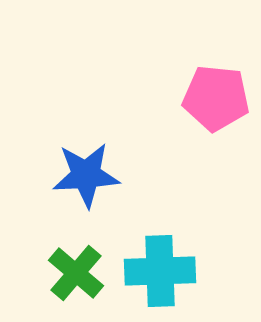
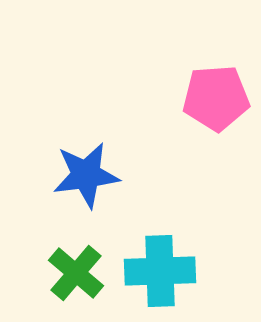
pink pentagon: rotated 10 degrees counterclockwise
blue star: rotated 4 degrees counterclockwise
